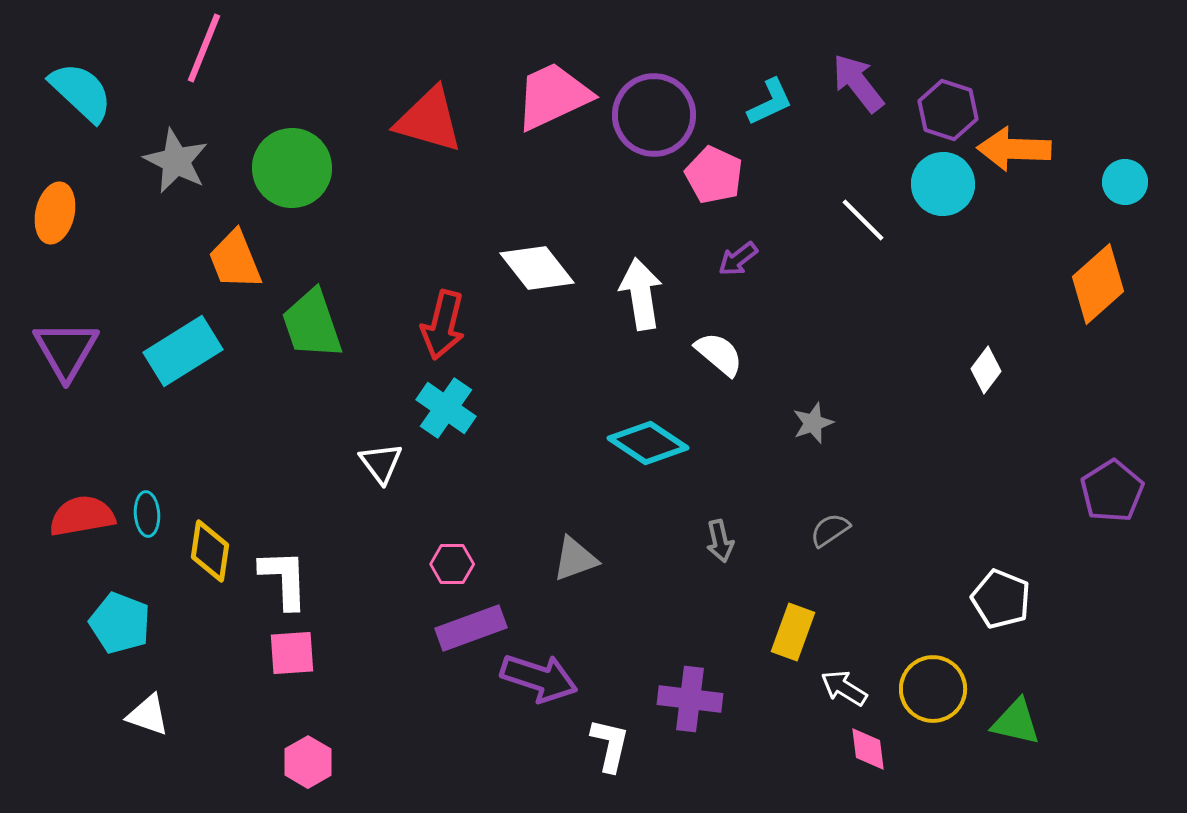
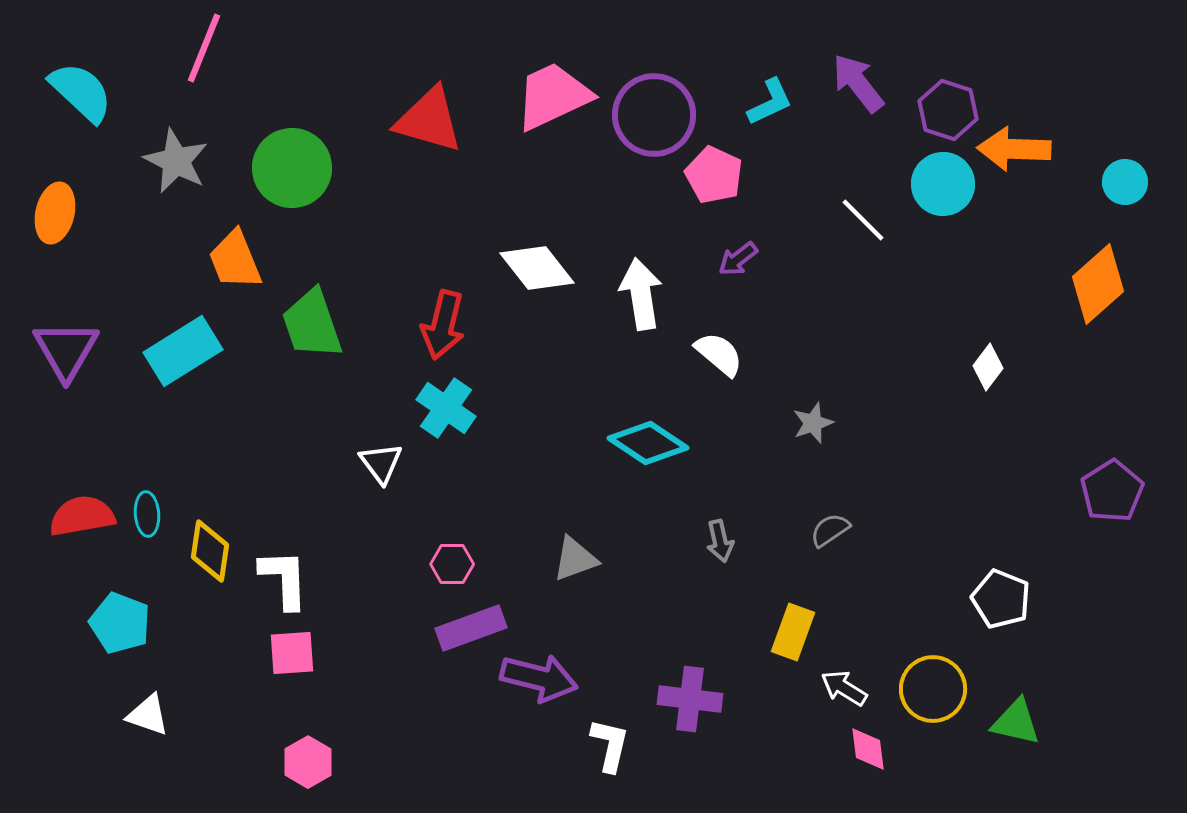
white diamond at (986, 370): moved 2 px right, 3 px up
purple arrow at (539, 678): rotated 4 degrees counterclockwise
